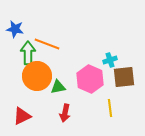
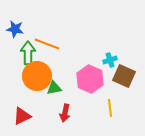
brown square: moved 1 px up; rotated 30 degrees clockwise
green triangle: moved 4 px left, 1 px down
